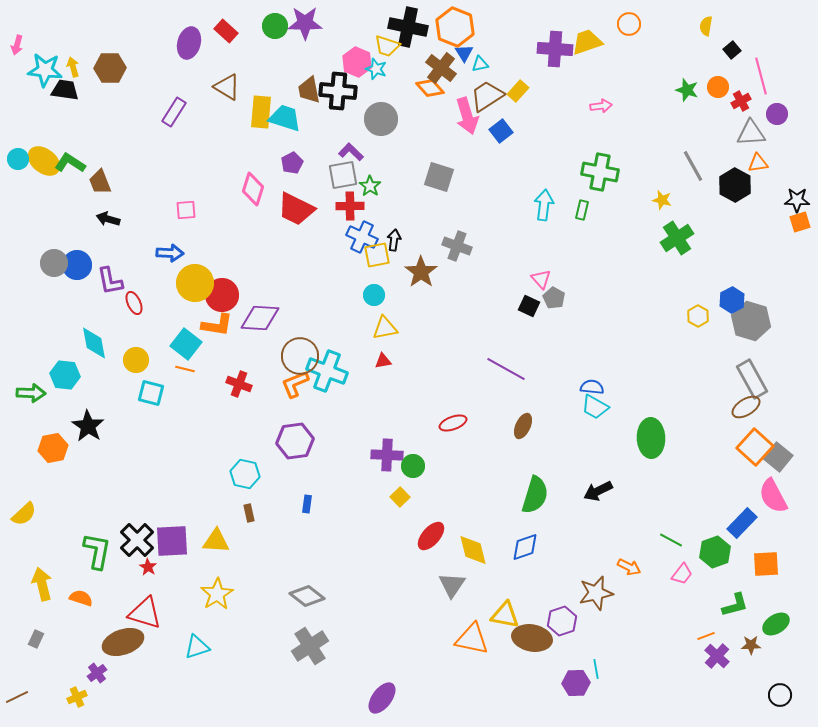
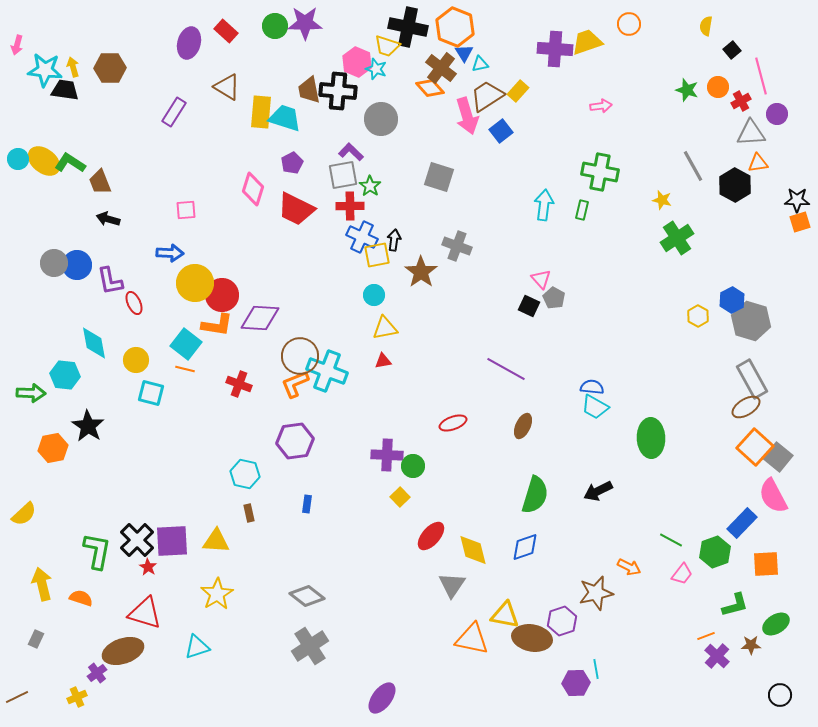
brown ellipse at (123, 642): moved 9 px down
